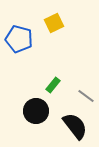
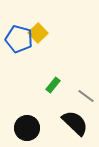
yellow square: moved 16 px left, 10 px down; rotated 18 degrees counterclockwise
black circle: moved 9 px left, 17 px down
black semicircle: moved 3 px up; rotated 8 degrees counterclockwise
